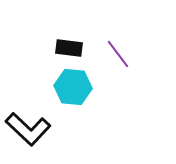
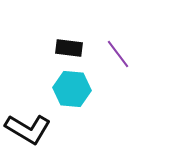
cyan hexagon: moved 1 px left, 2 px down
black L-shape: rotated 12 degrees counterclockwise
